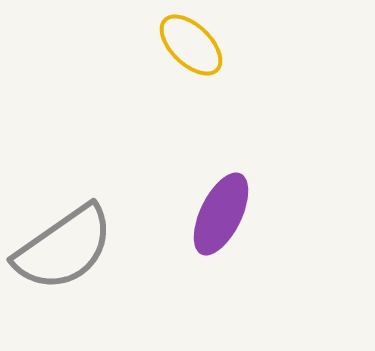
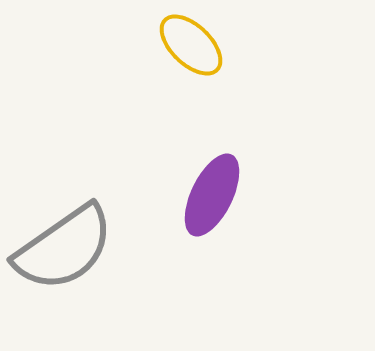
purple ellipse: moved 9 px left, 19 px up
